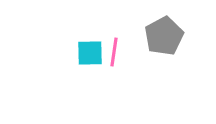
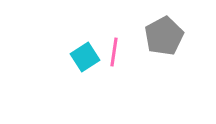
cyan square: moved 5 px left, 4 px down; rotated 32 degrees counterclockwise
